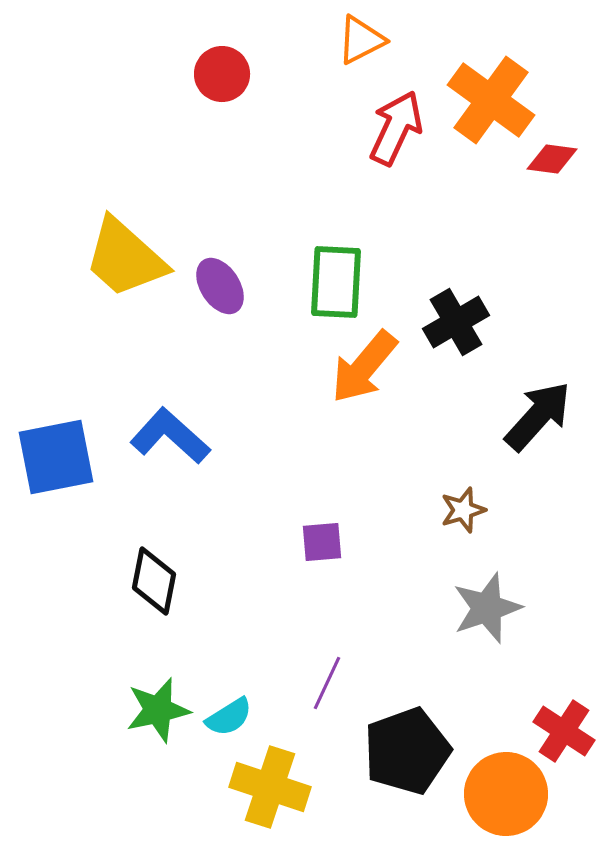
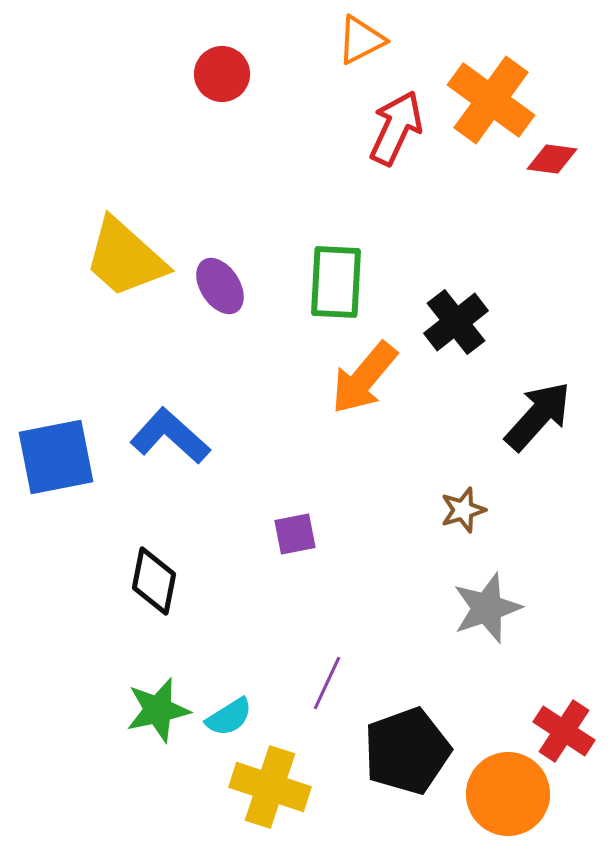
black cross: rotated 8 degrees counterclockwise
orange arrow: moved 11 px down
purple square: moved 27 px left, 8 px up; rotated 6 degrees counterclockwise
orange circle: moved 2 px right
